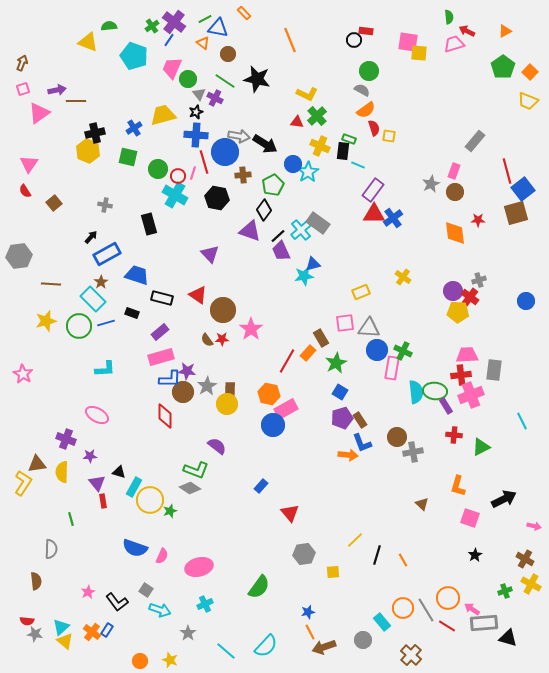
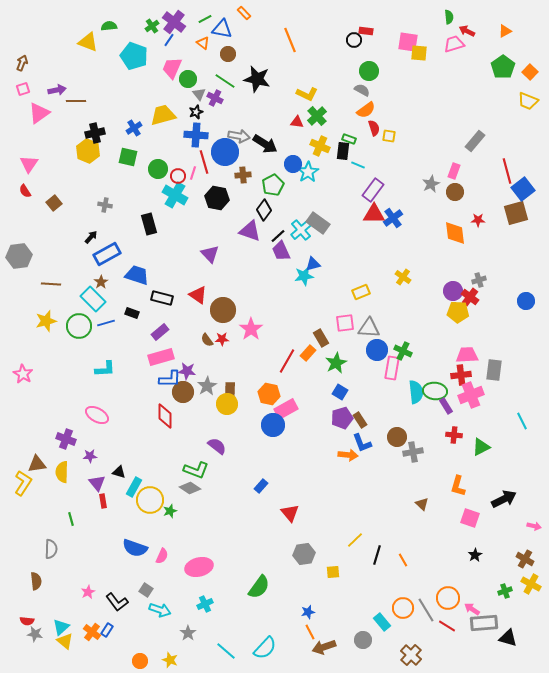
blue triangle at (218, 28): moved 4 px right, 1 px down
cyan semicircle at (266, 646): moved 1 px left, 2 px down
